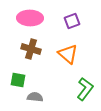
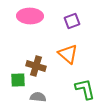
pink ellipse: moved 2 px up
brown cross: moved 5 px right, 17 px down
green square: rotated 14 degrees counterclockwise
green L-shape: rotated 50 degrees counterclockwise
gray semicircle: moved 3 px right
